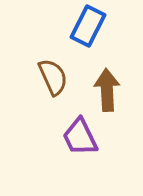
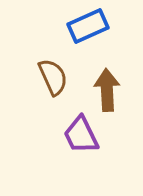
blue rectangle: rotated 39 degrees clockwise
purple trapezoid: moved 1 px right, 2 px up
